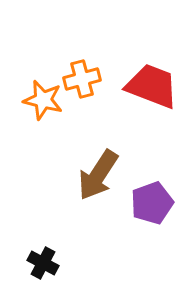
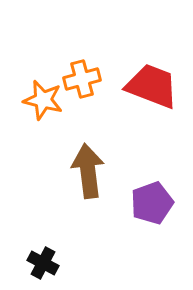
brown arrow: moved 10 px left, 4 px up; rotated 140 degrees clockwise
